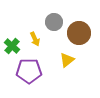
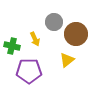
brown circle: moved 3 px left, 1 px down
green cross: rotated 28 degrees counterclockwise
